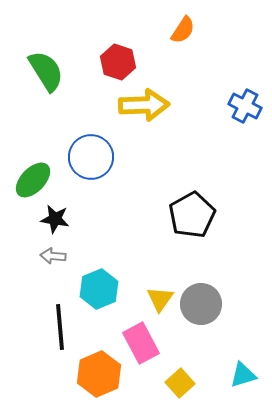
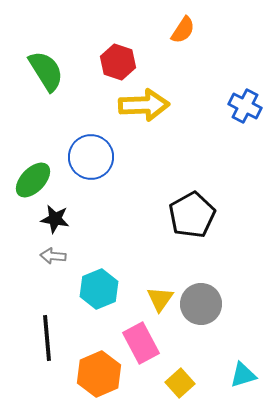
black line: moved 13 px left, 11 px down
